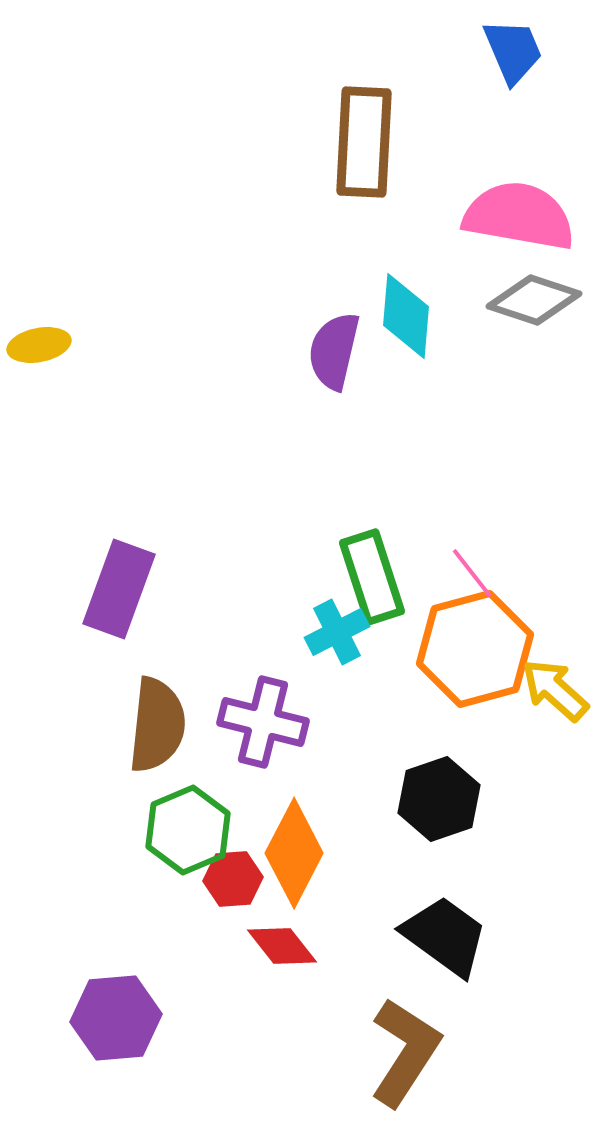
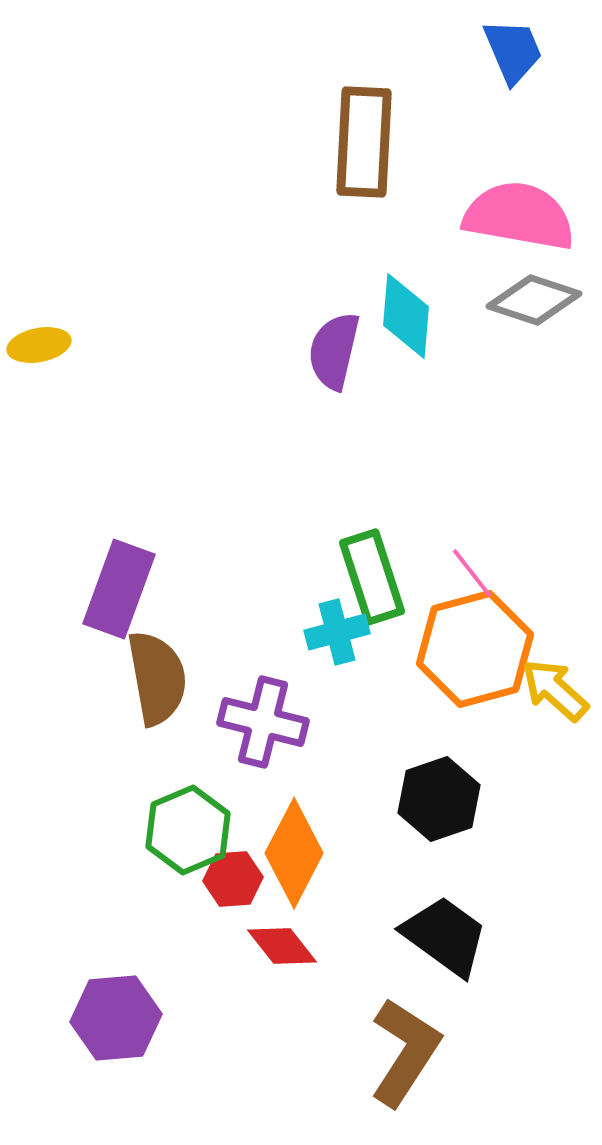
cyan cross: rotated 12 degrees clockwise
brown semicircle: moved 47 px up; rotated 16 degrees counterclockwise
